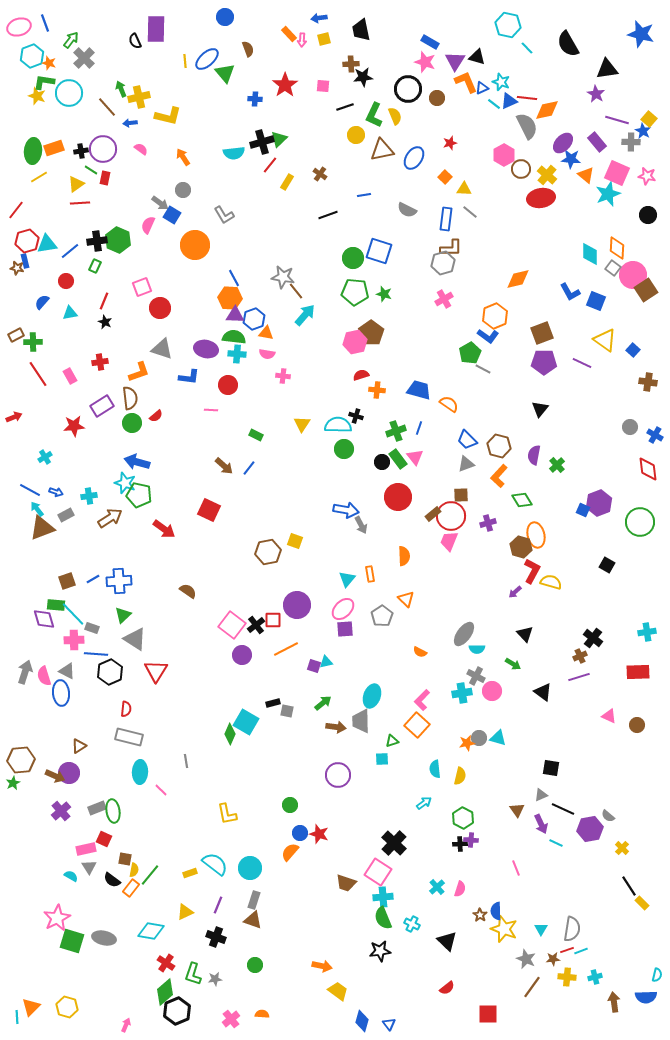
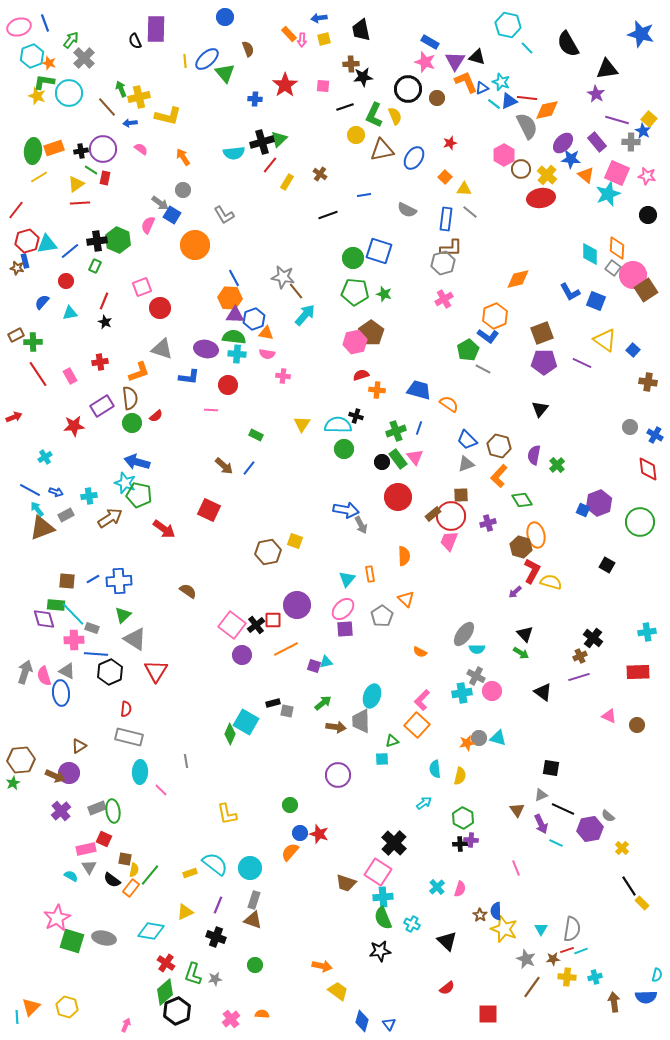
green pentagon at (470, 353): moved 2 px left, 3 px up
brown square at (67, 581): rotated 24 degrees clockwise
green arrow at (513, 664): moved 8 px right, 11 px up
